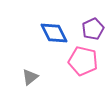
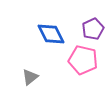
blue diamond: moved 3 px left, 1 px down
pink pentagon: moved 1 px up
